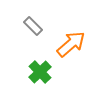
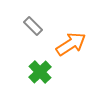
orange arrow: rotated 8 degrees clockwise
